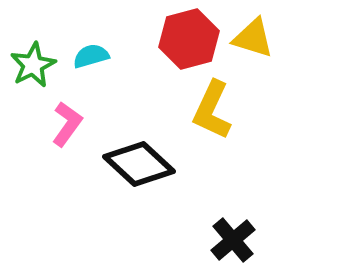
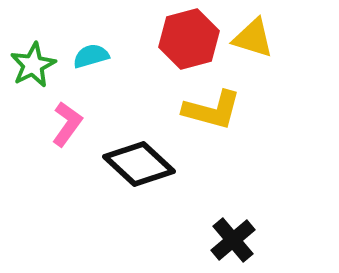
yellow L-shape: rotated 100 degrees counterclockwise
